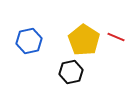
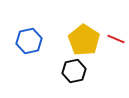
red line: moved 2 px down
black hexagon: moved 3 px right, 1 px up
